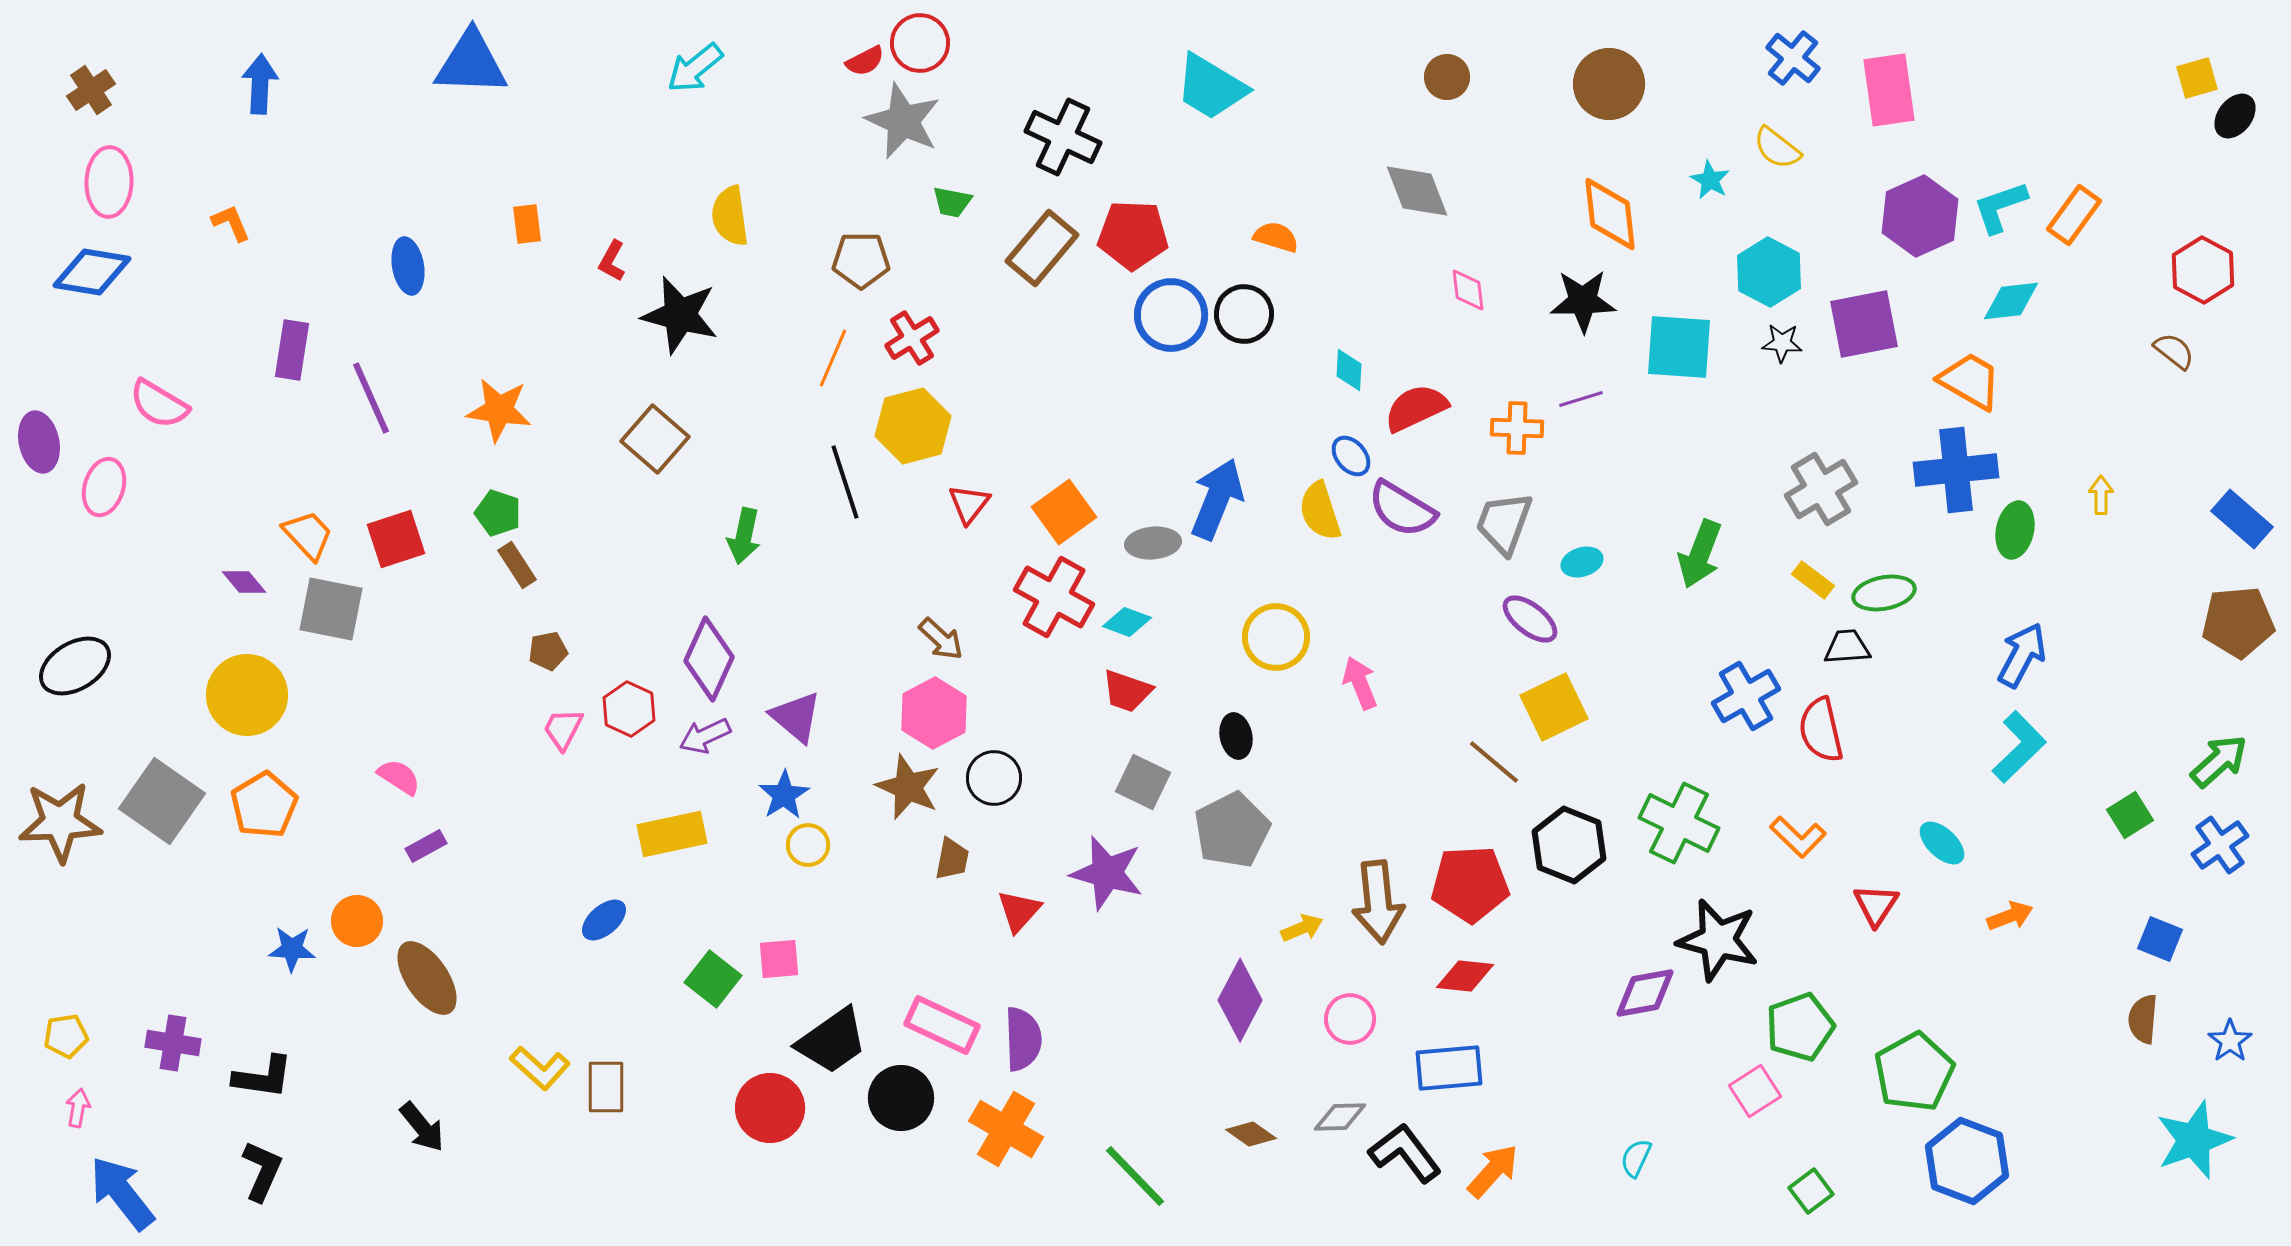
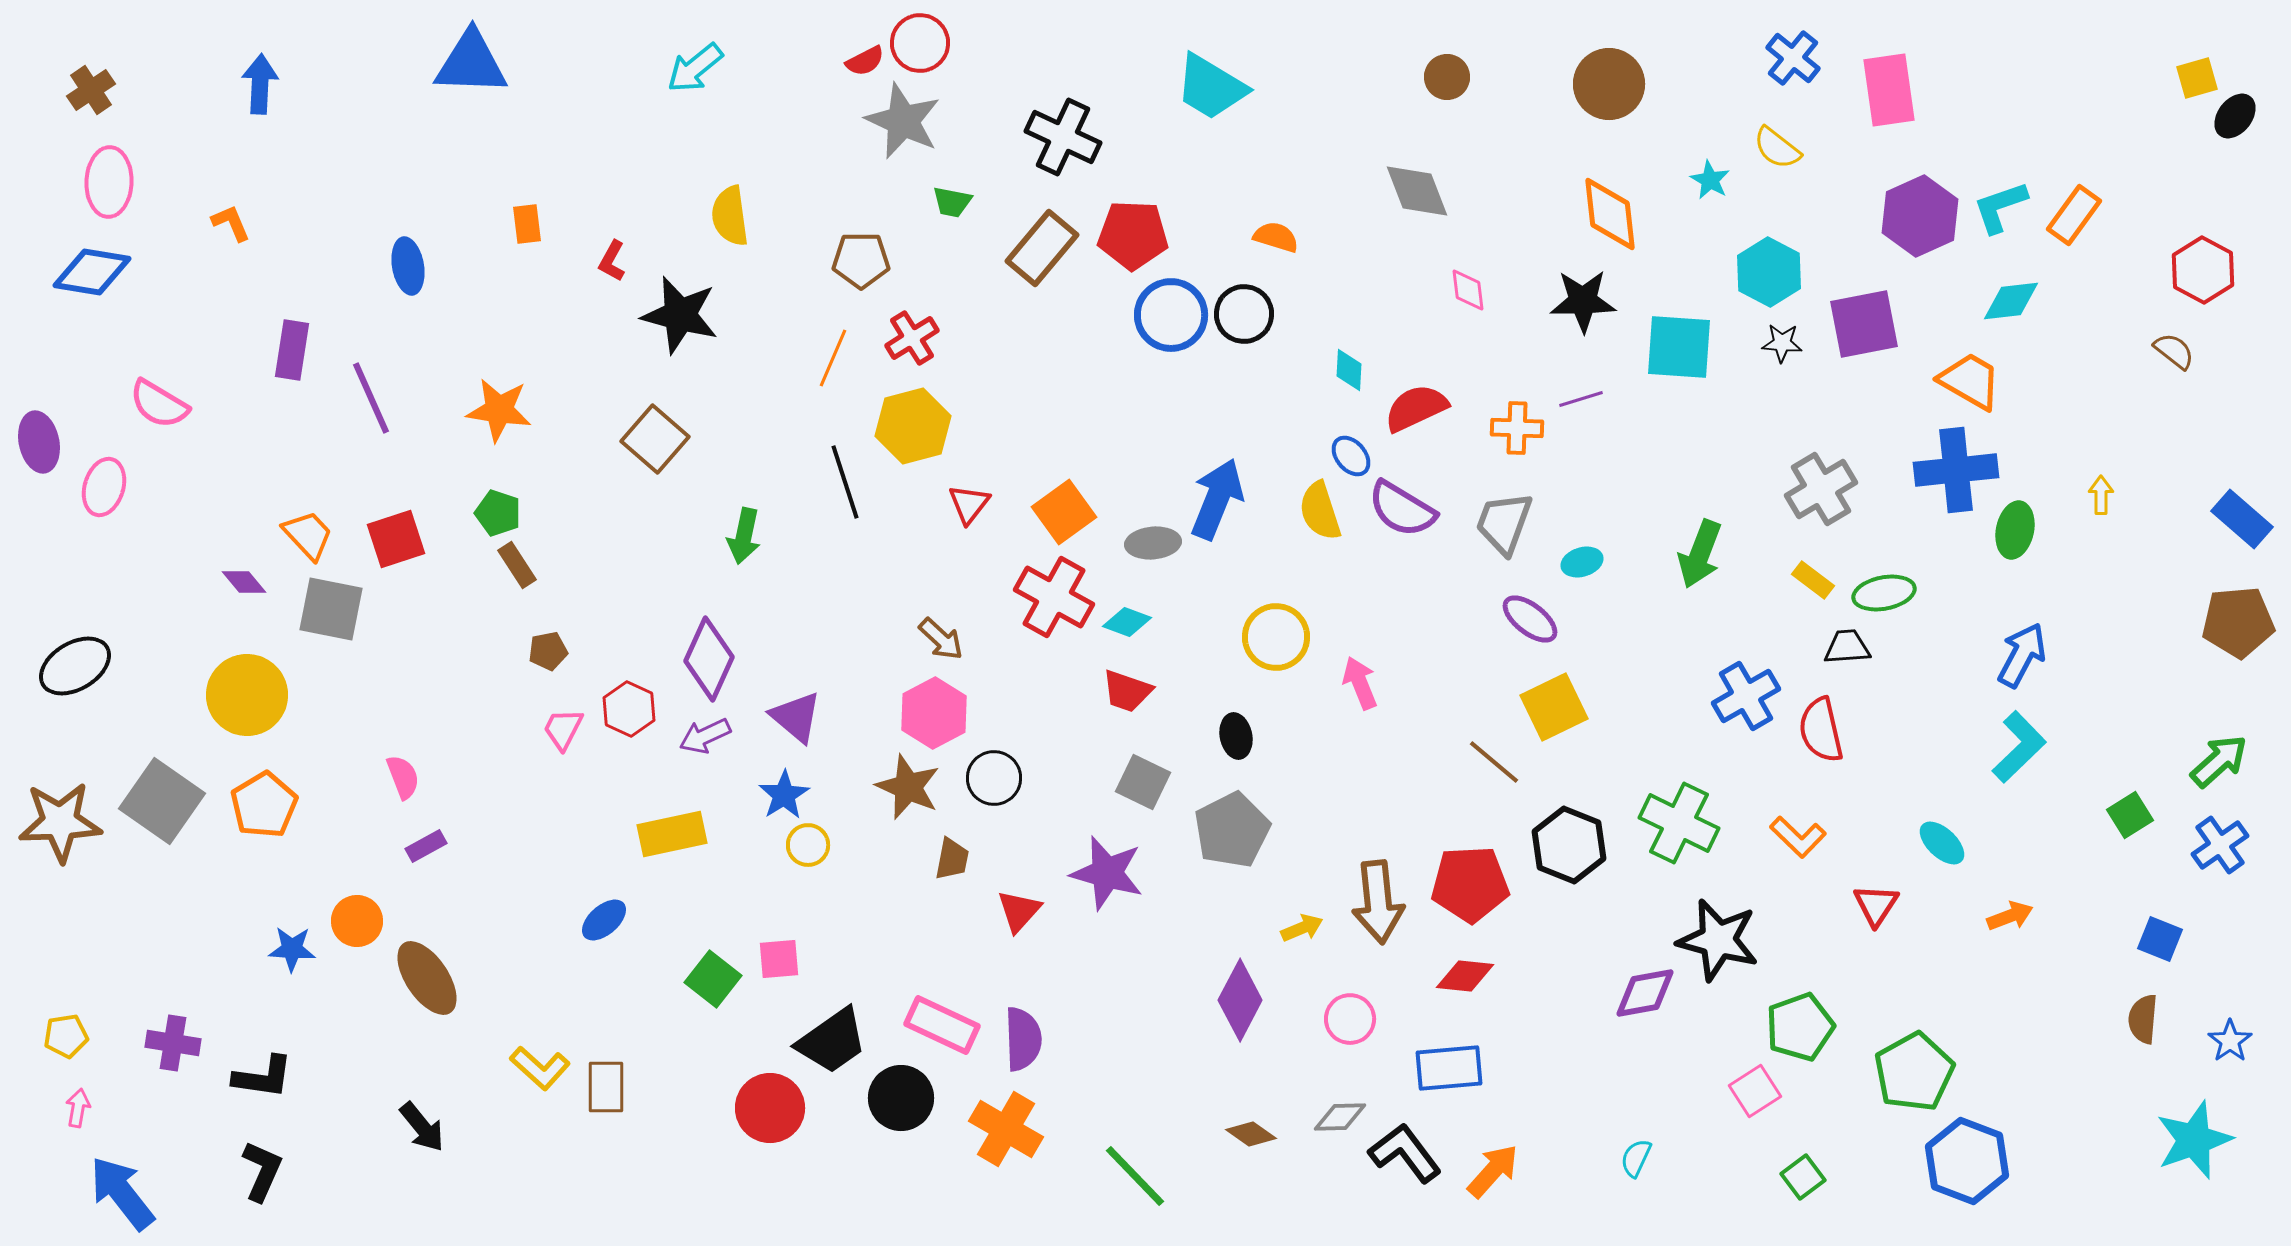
pink semicircle at (399, 777): moved 4 px right; rotated 36 degrees clockwise
green square at (1811, 1191): moved 8 px left, 14 px up
